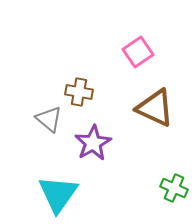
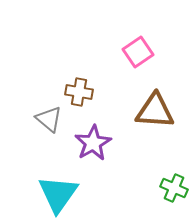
brown triangle: moved 3 px down; rotated 21 degrees counterclockwise
